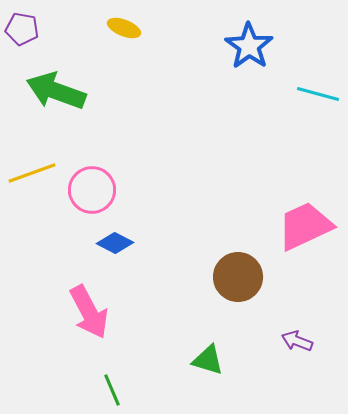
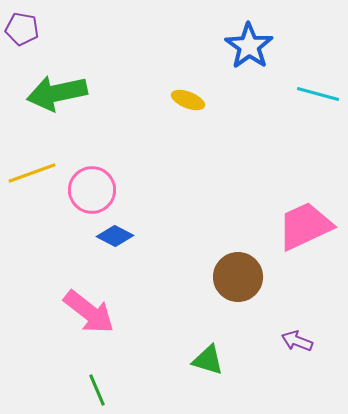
yellow ellipse: moved 64 px right, 72 px down
green arrow: moved 1 px right, 2 px down; rotated 32 degrees counterclockwise
blue diamond: moved 7 px up
pink arrow: rotated 24 degrees counterclockwise
green line: moved 15 px left
